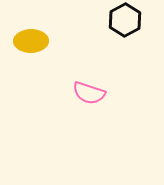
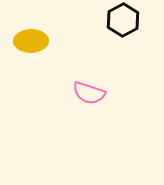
black hexagon: moved 2 px left
